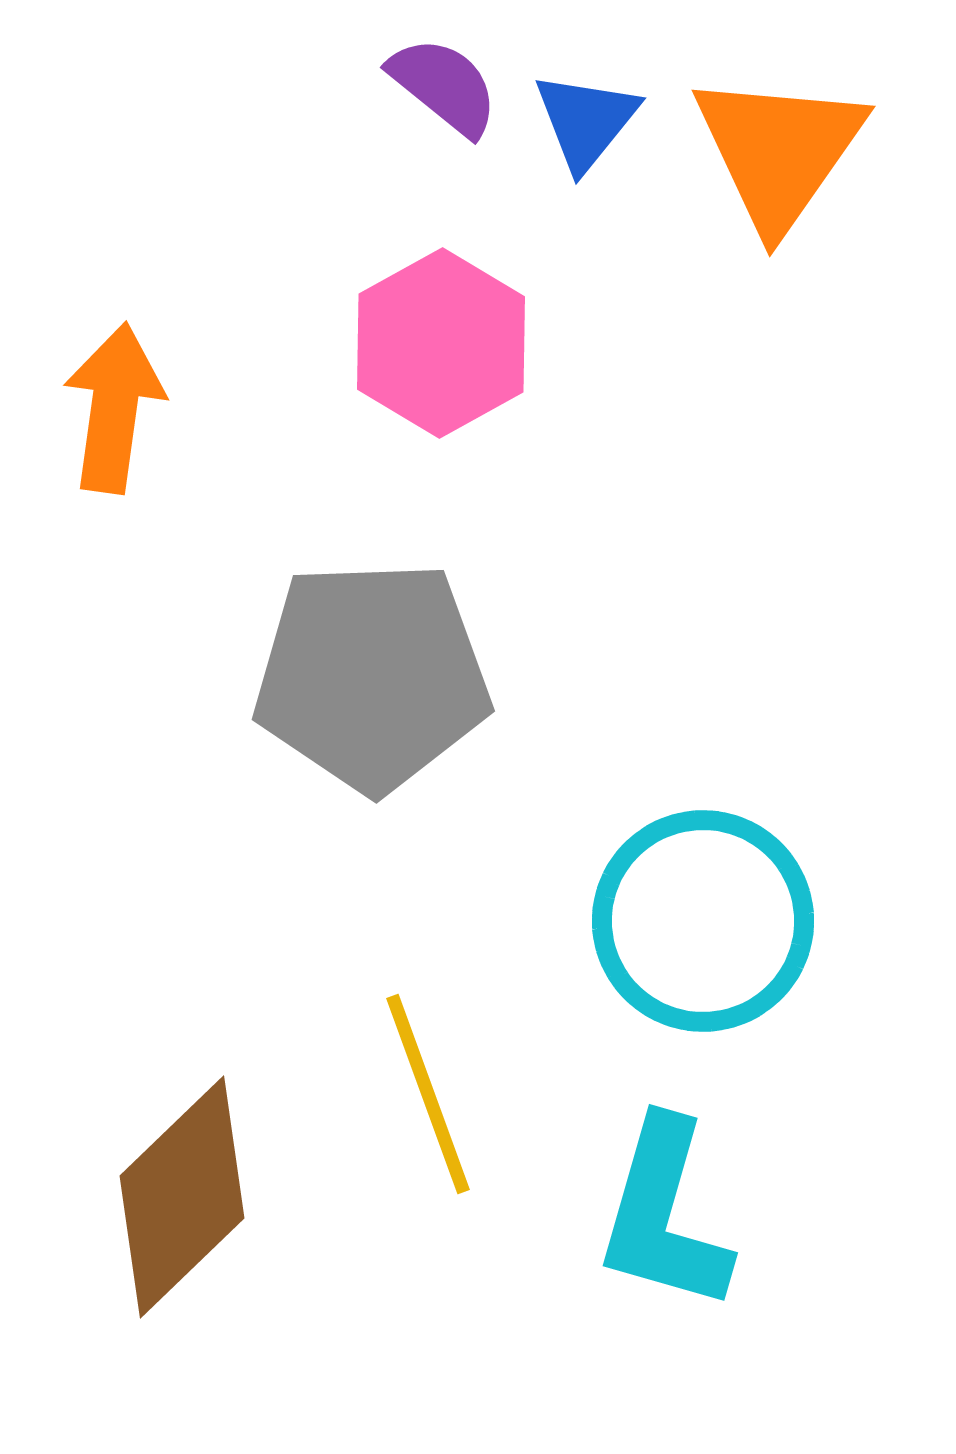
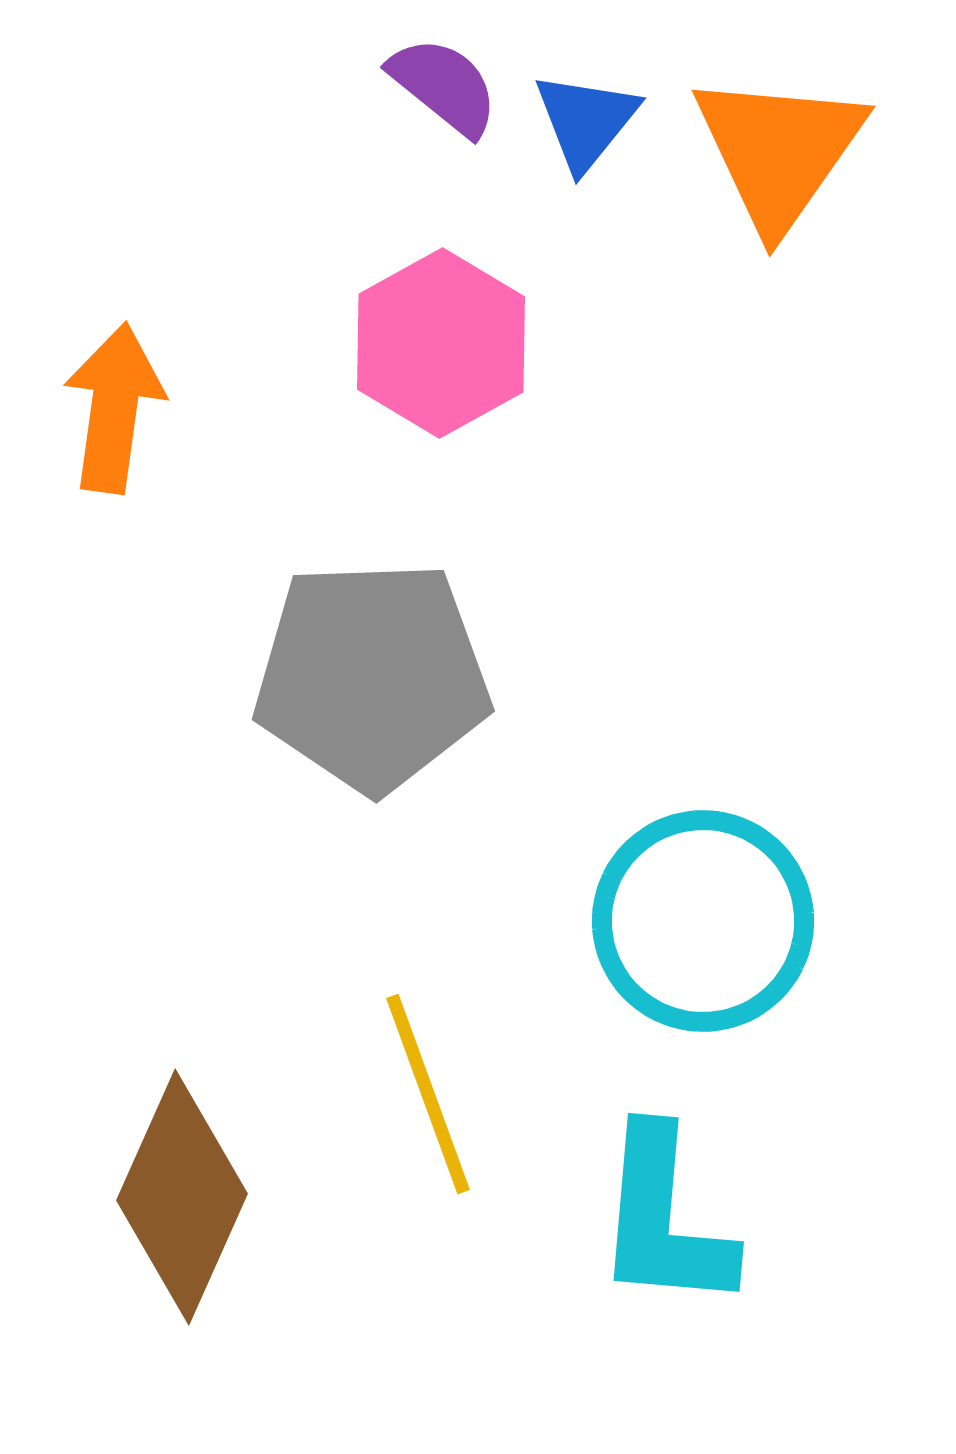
brown diamond: rotated 22 degrees counterclockwise
cyan L-shape: moved 4 px down; rotated 11 degrees counterclockwise
